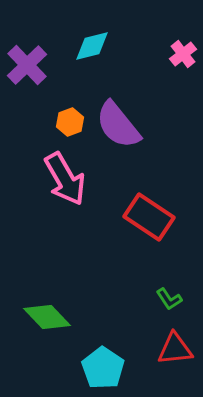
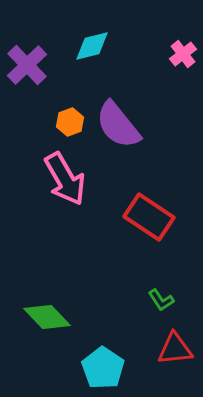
green L-shape: moved 8 px left, 1 px down
